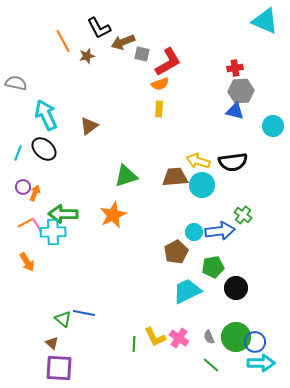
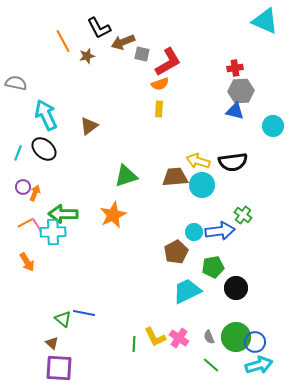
cyan arrow at (261, 363): moved 2 px left, 2 px down; rotated 16 degrees counterclockwise
